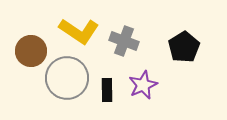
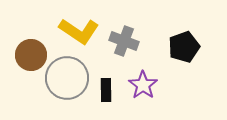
black pentagon: rotated 12 degrees clockwise
brown circle: moved 4 px down
purple star: rotated 12 degrees counterclockwise
black rectangle: moved 1 px left
